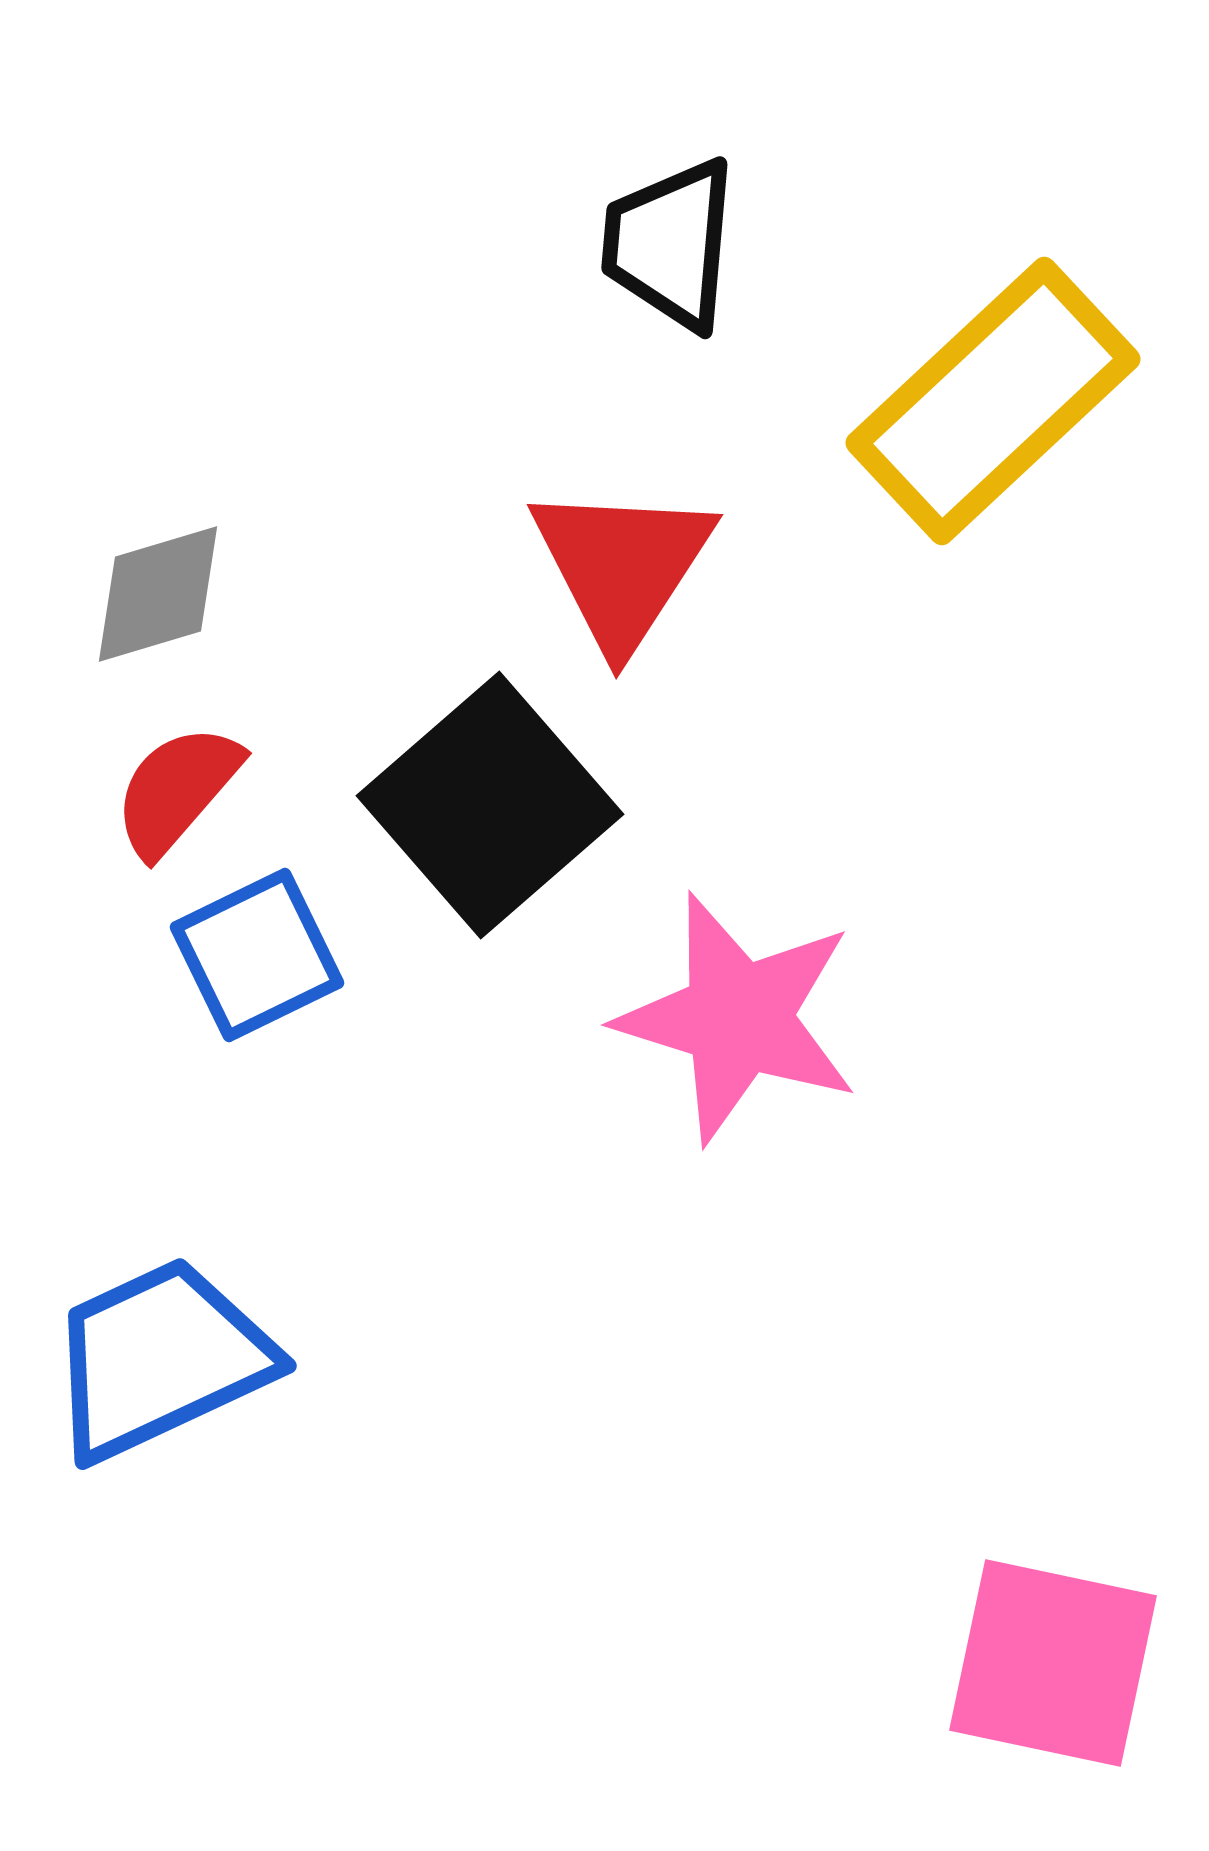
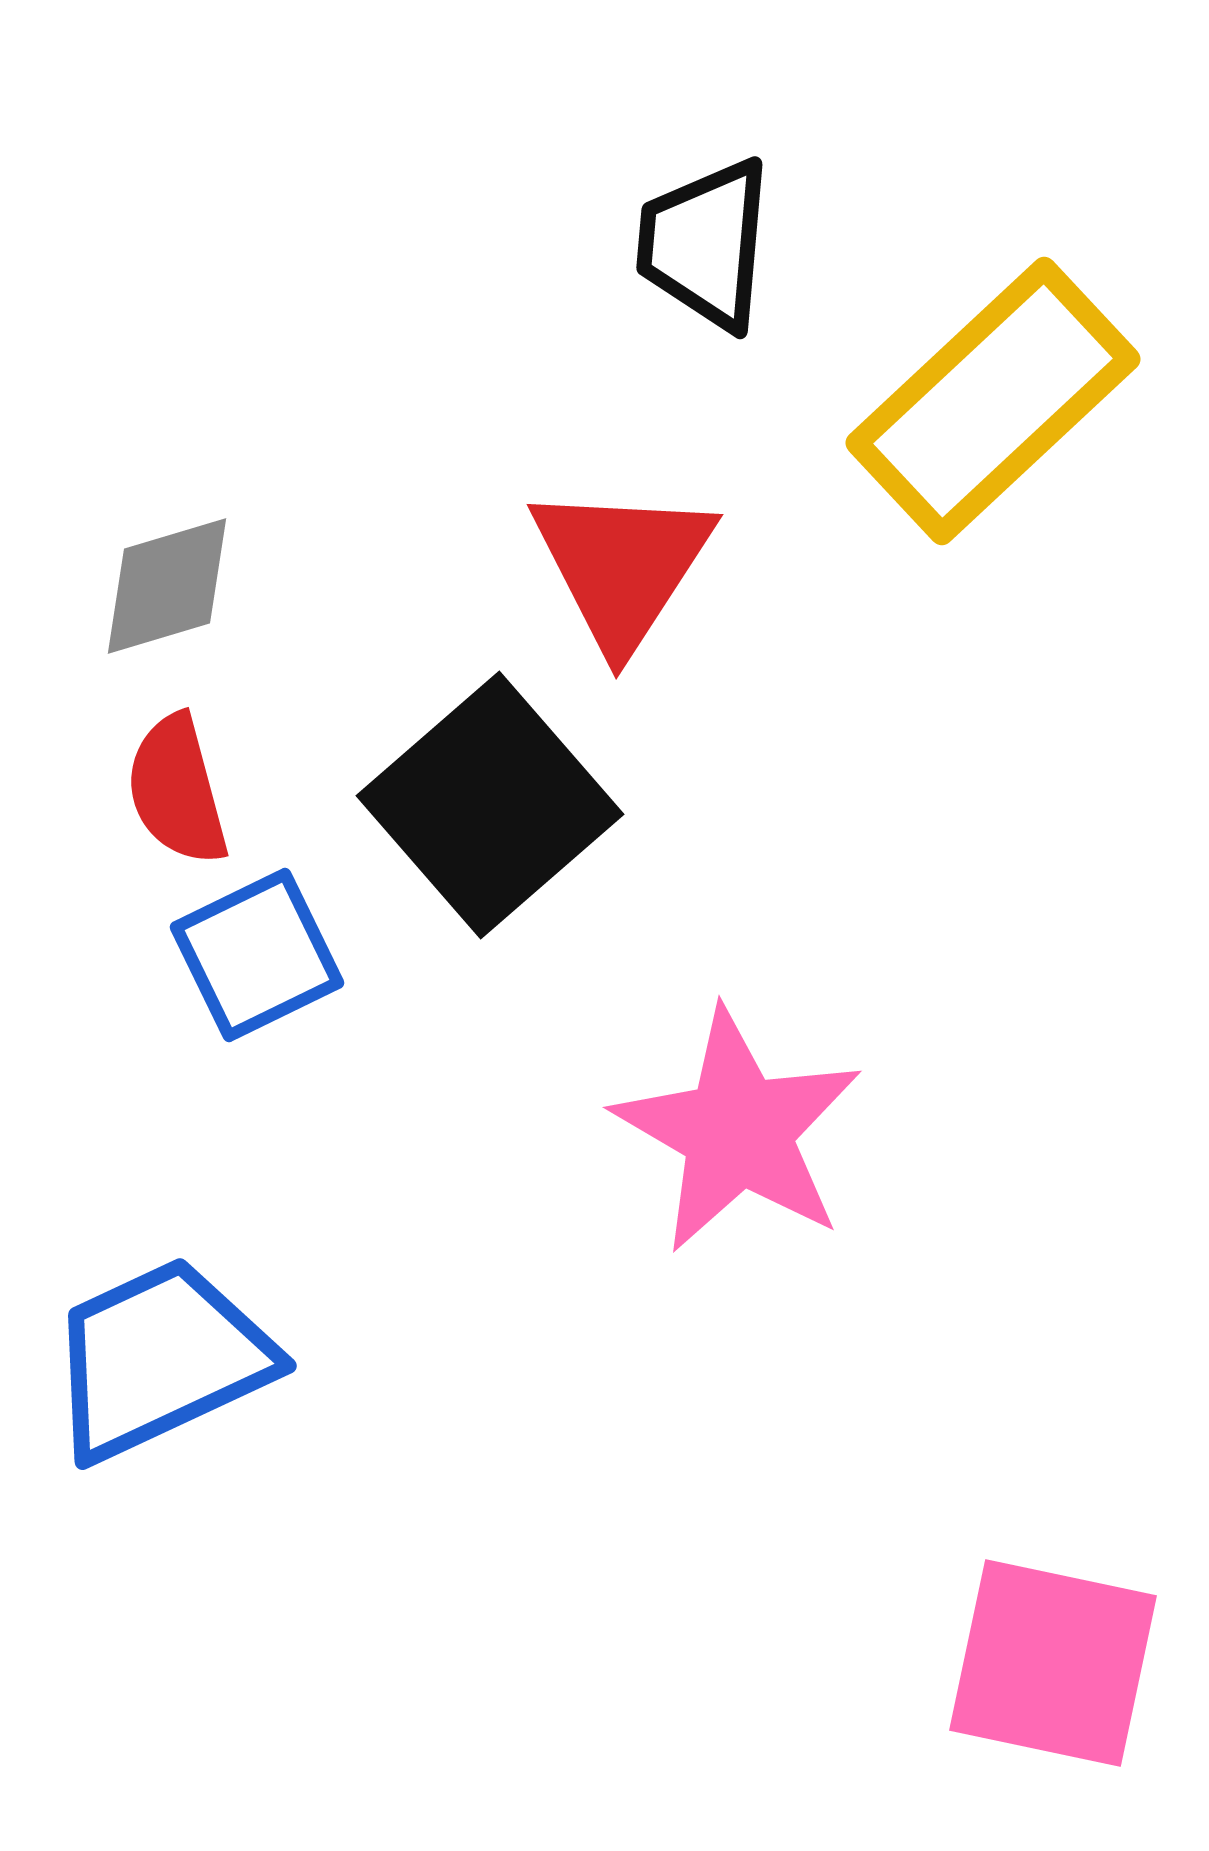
black trapezoid: moved 35 px right
gray diamond: moved 9 px right, 8 px up
red semicircle: rotated 56 degrees counterclockwise
pink star: moved 113 px down; rotated 13 degrees clockwise
